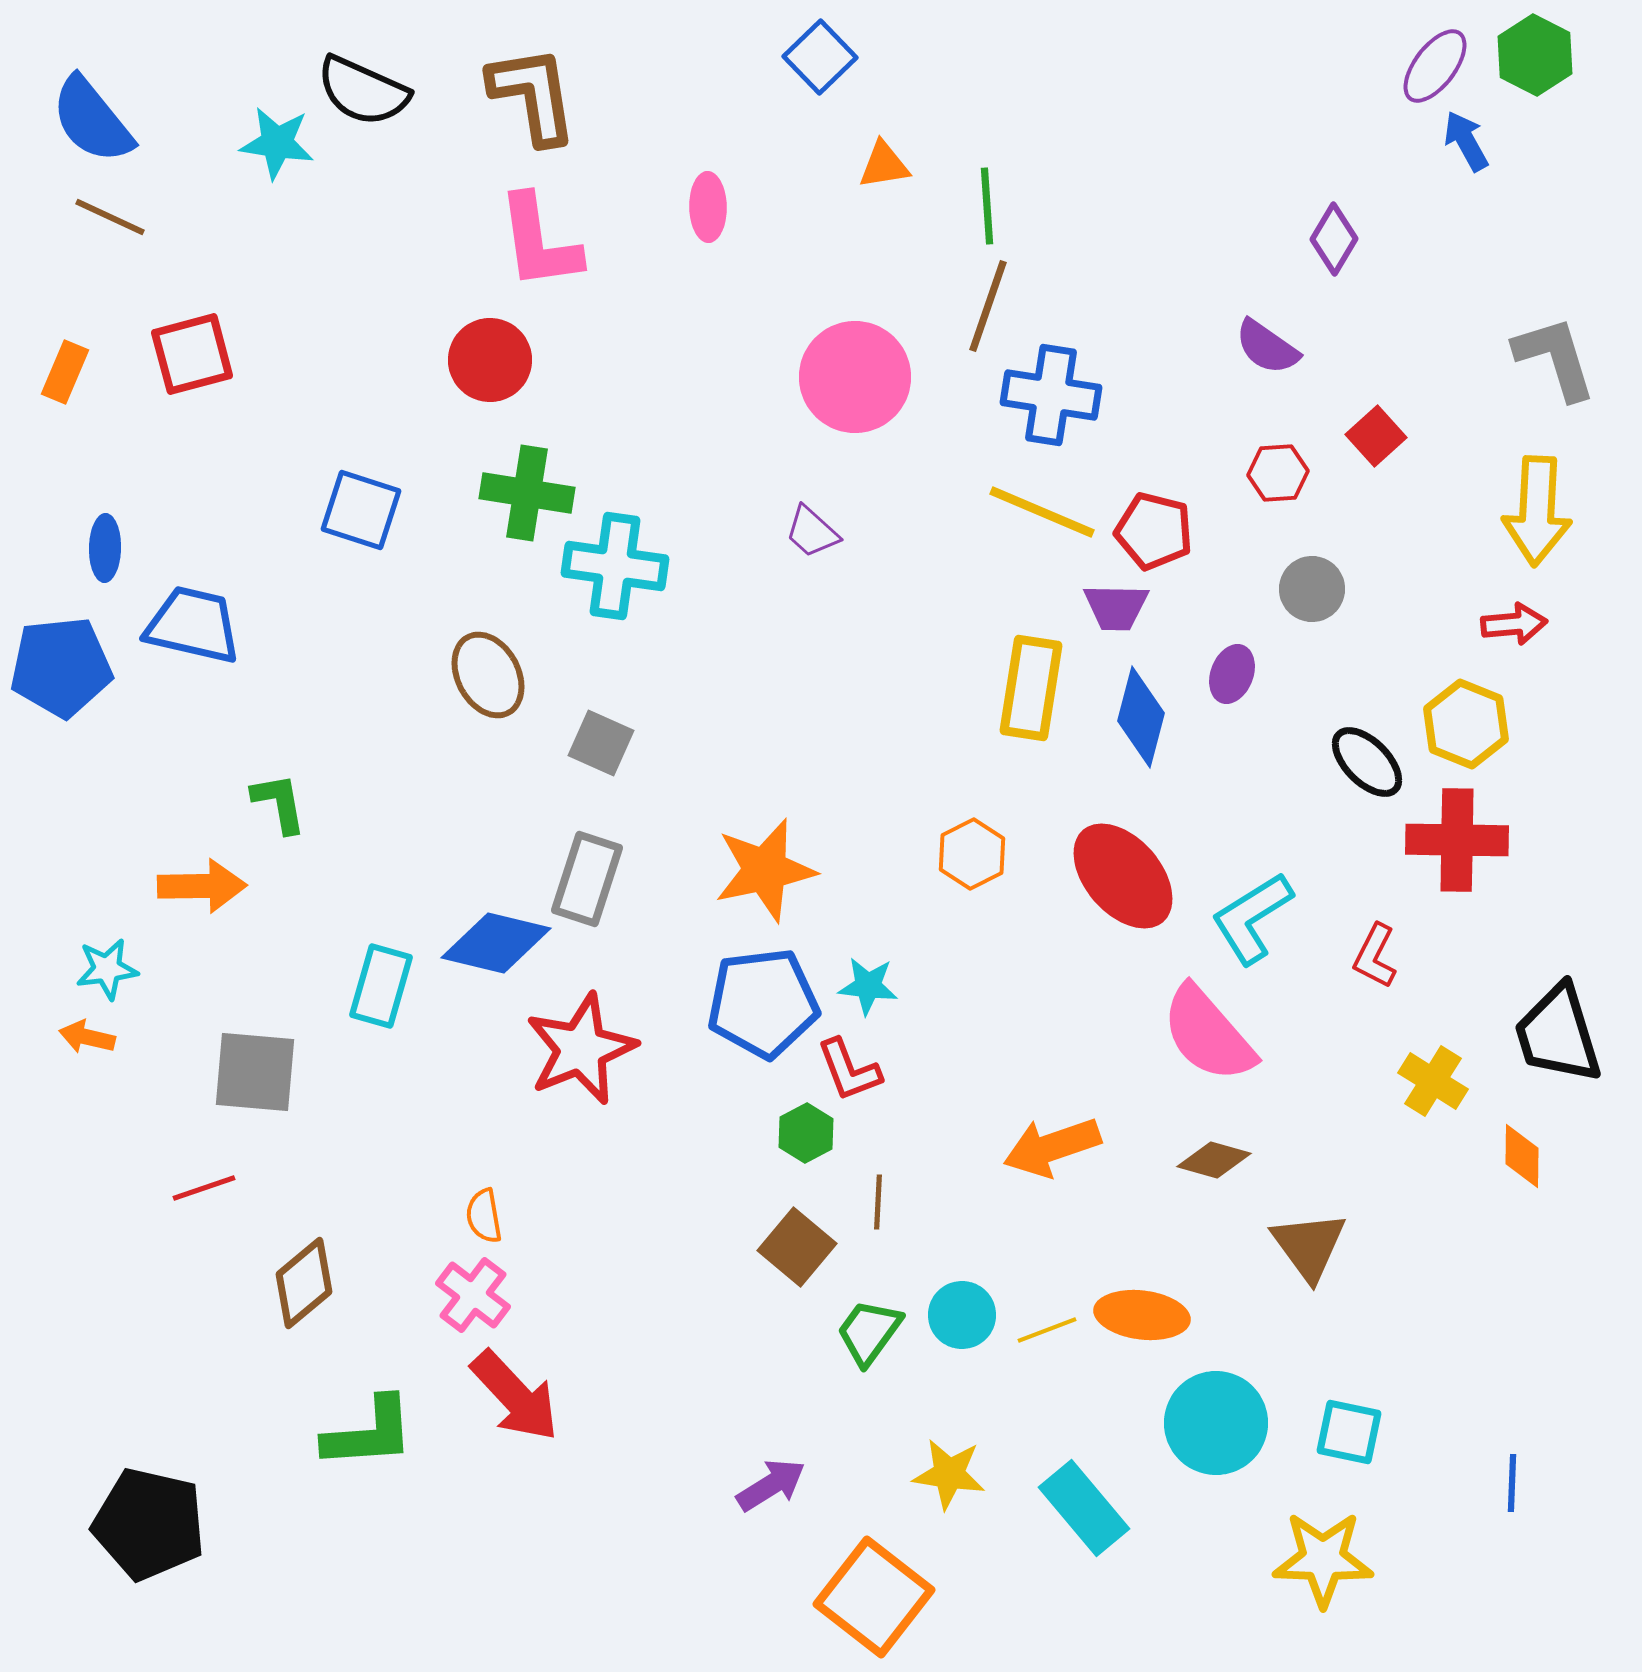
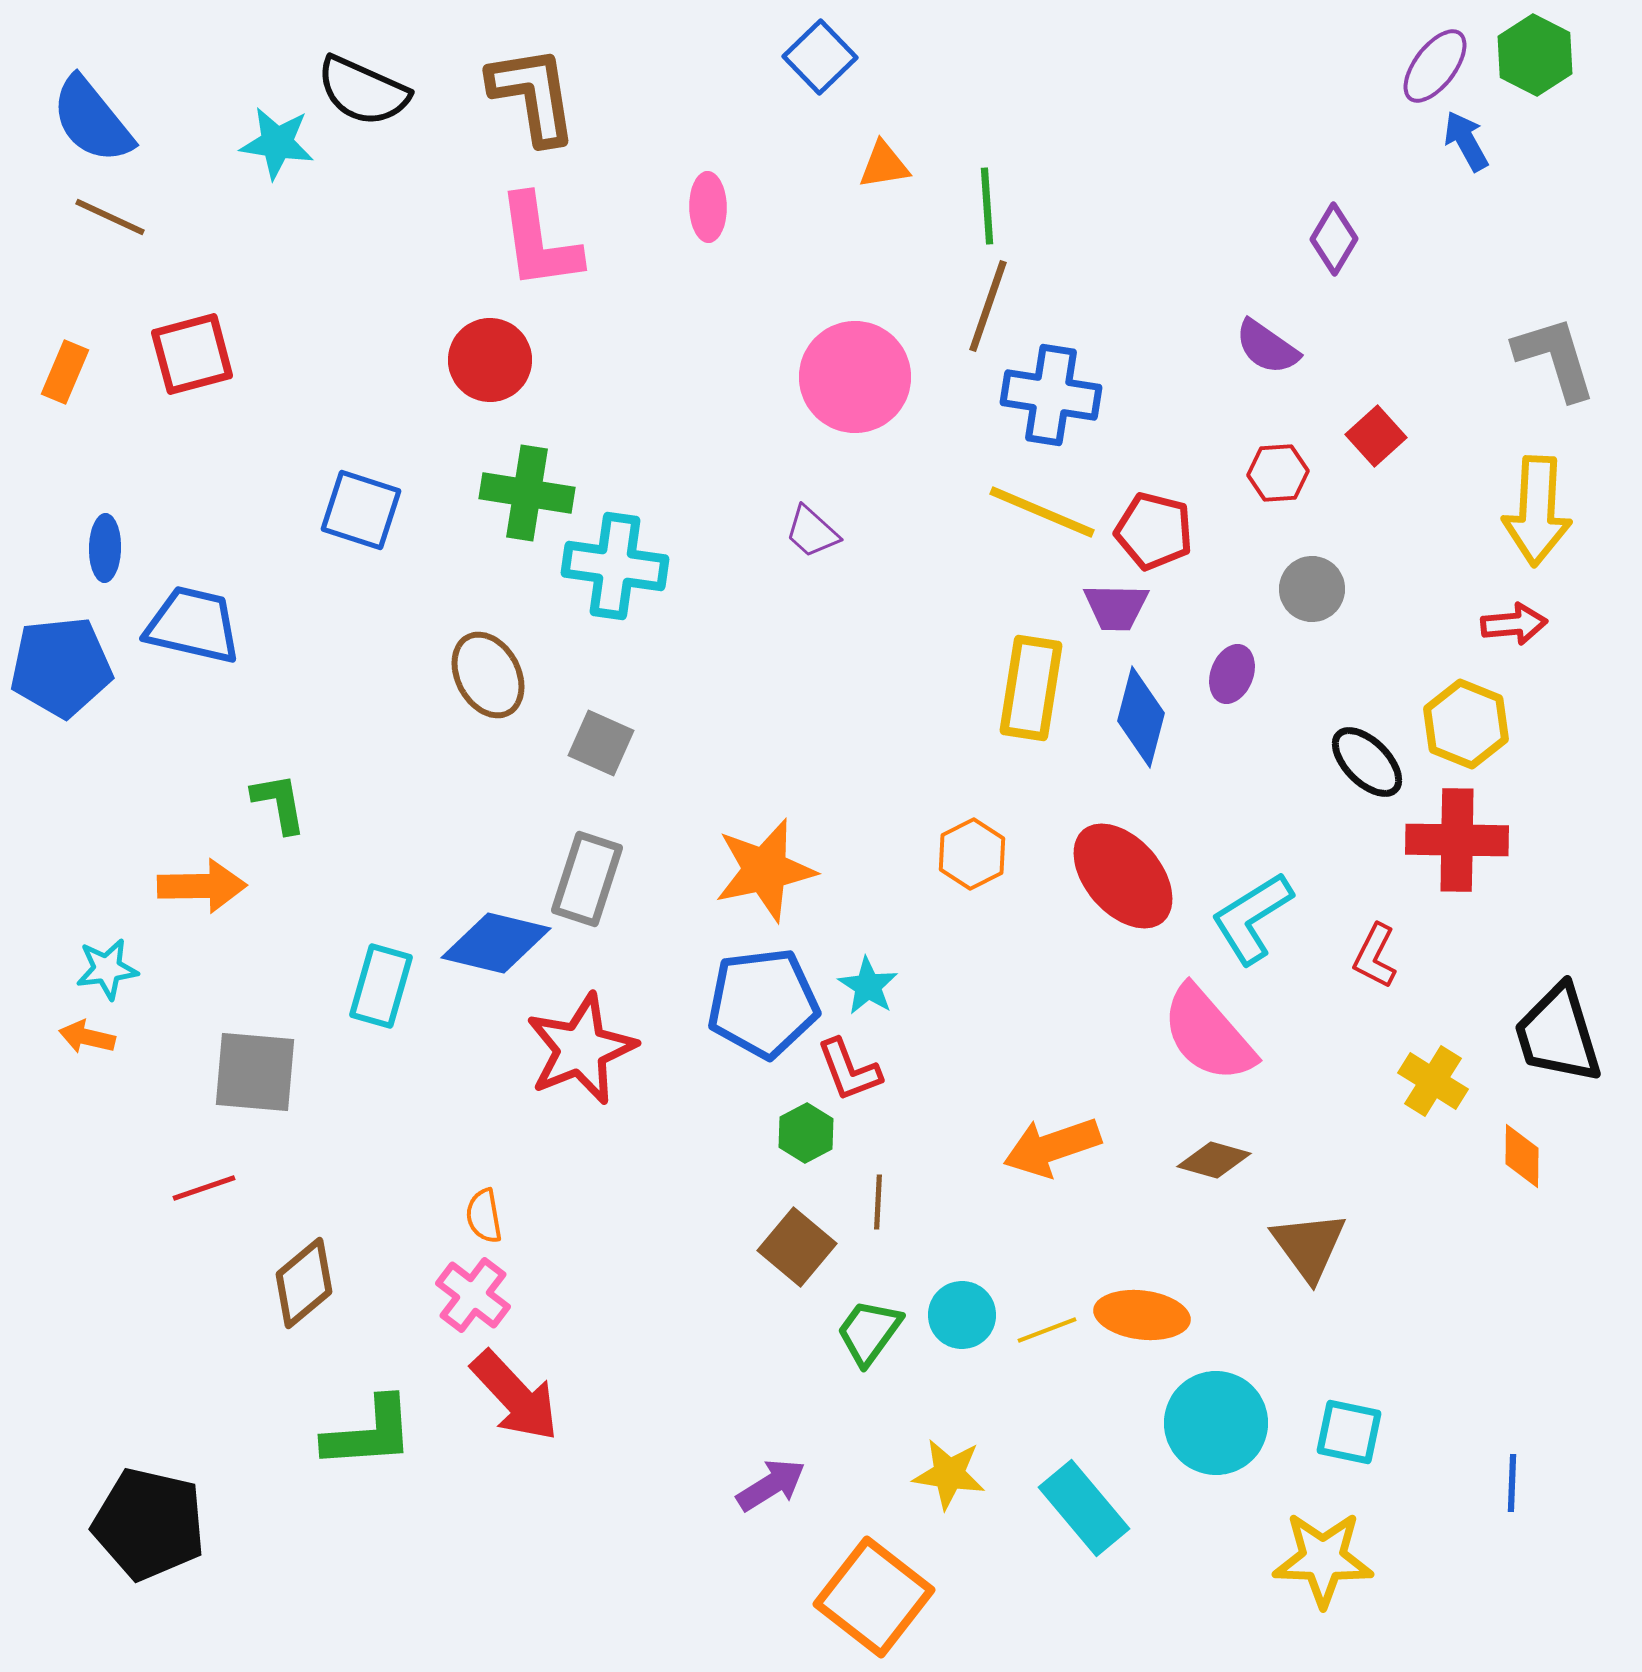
cyan star at (868, 986): rotated 26 degrees clockwise
